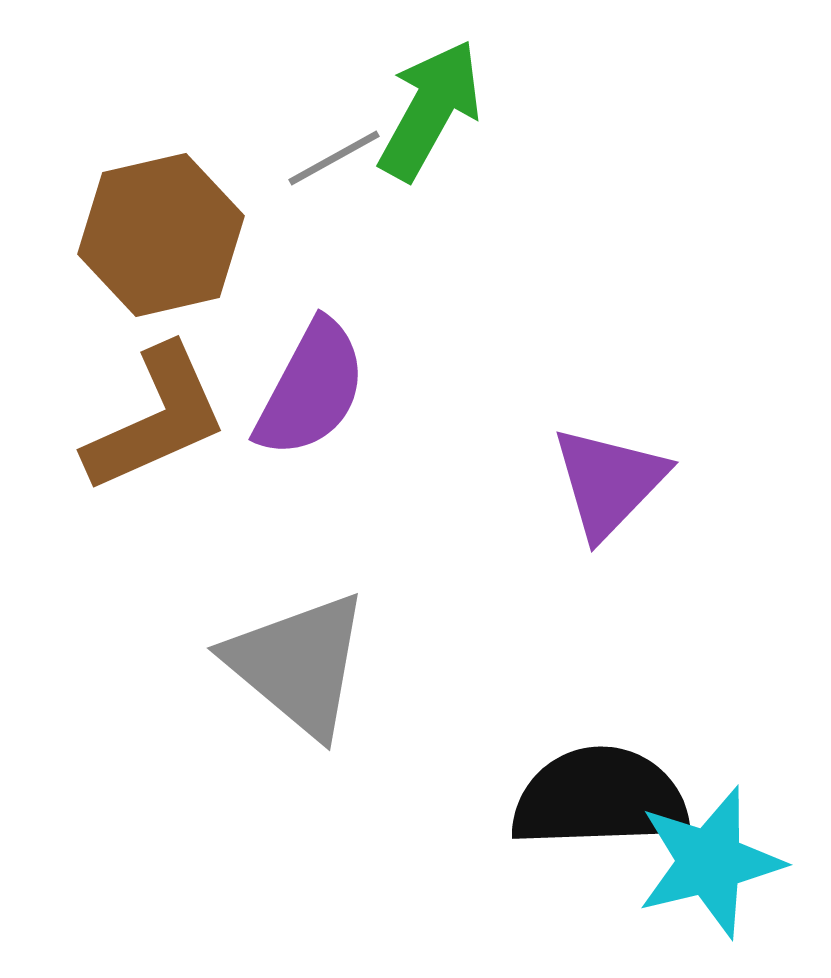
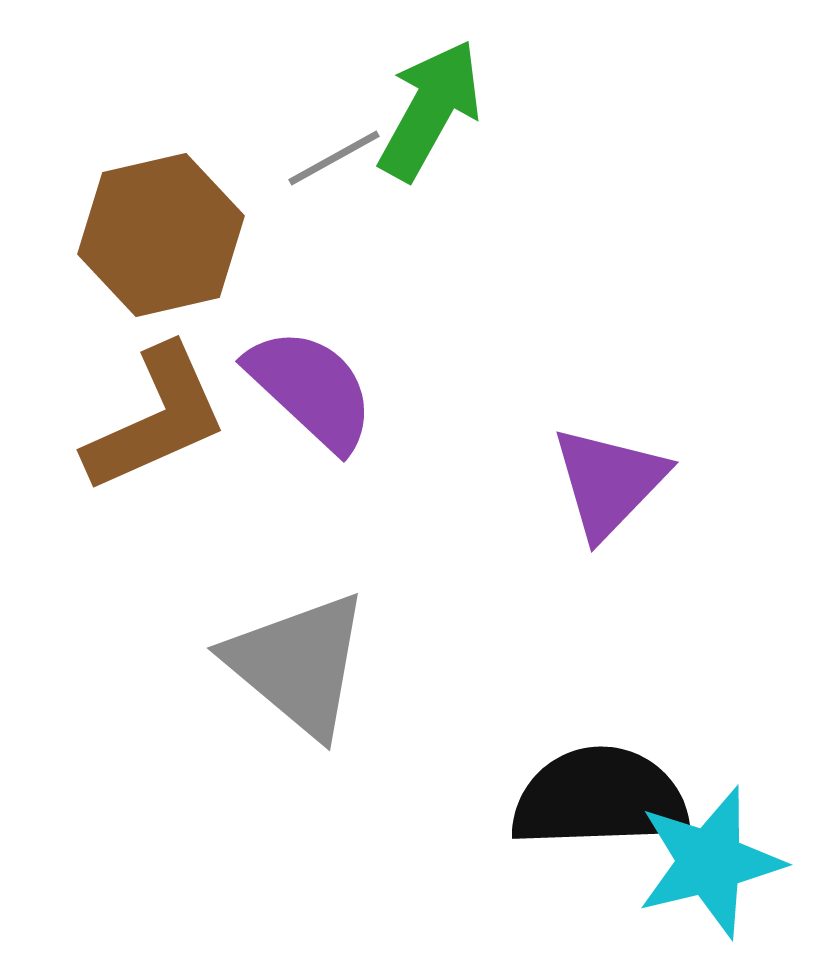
purple semicircle: rotated 75 degrees counterclockwise
